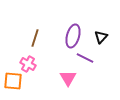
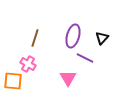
black triangle: moved 1 px right, 1 px down
